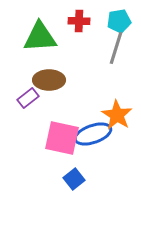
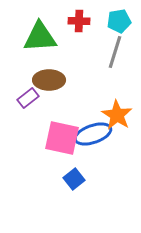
gray line: moved 1 px left, 4 px down
